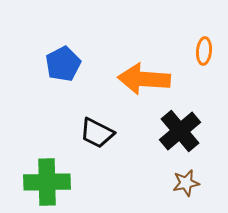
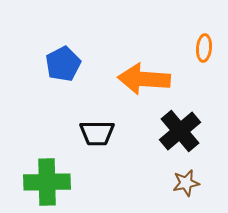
orange ellipse: moved 3 px up
black trapezoid: rotated 27 degrees counterclockwise
